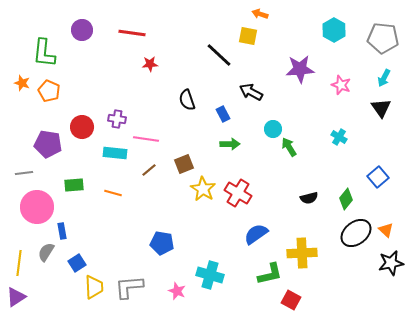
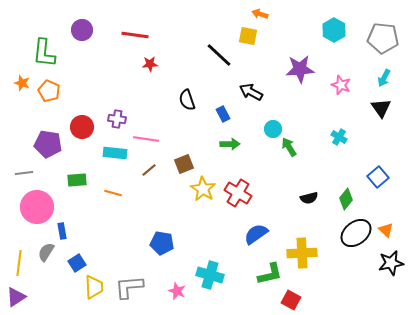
red line at (132, 33): moved 3 px right, 2 px down
green rectangle at (74, 185): moved 3 px right, 5 px up
